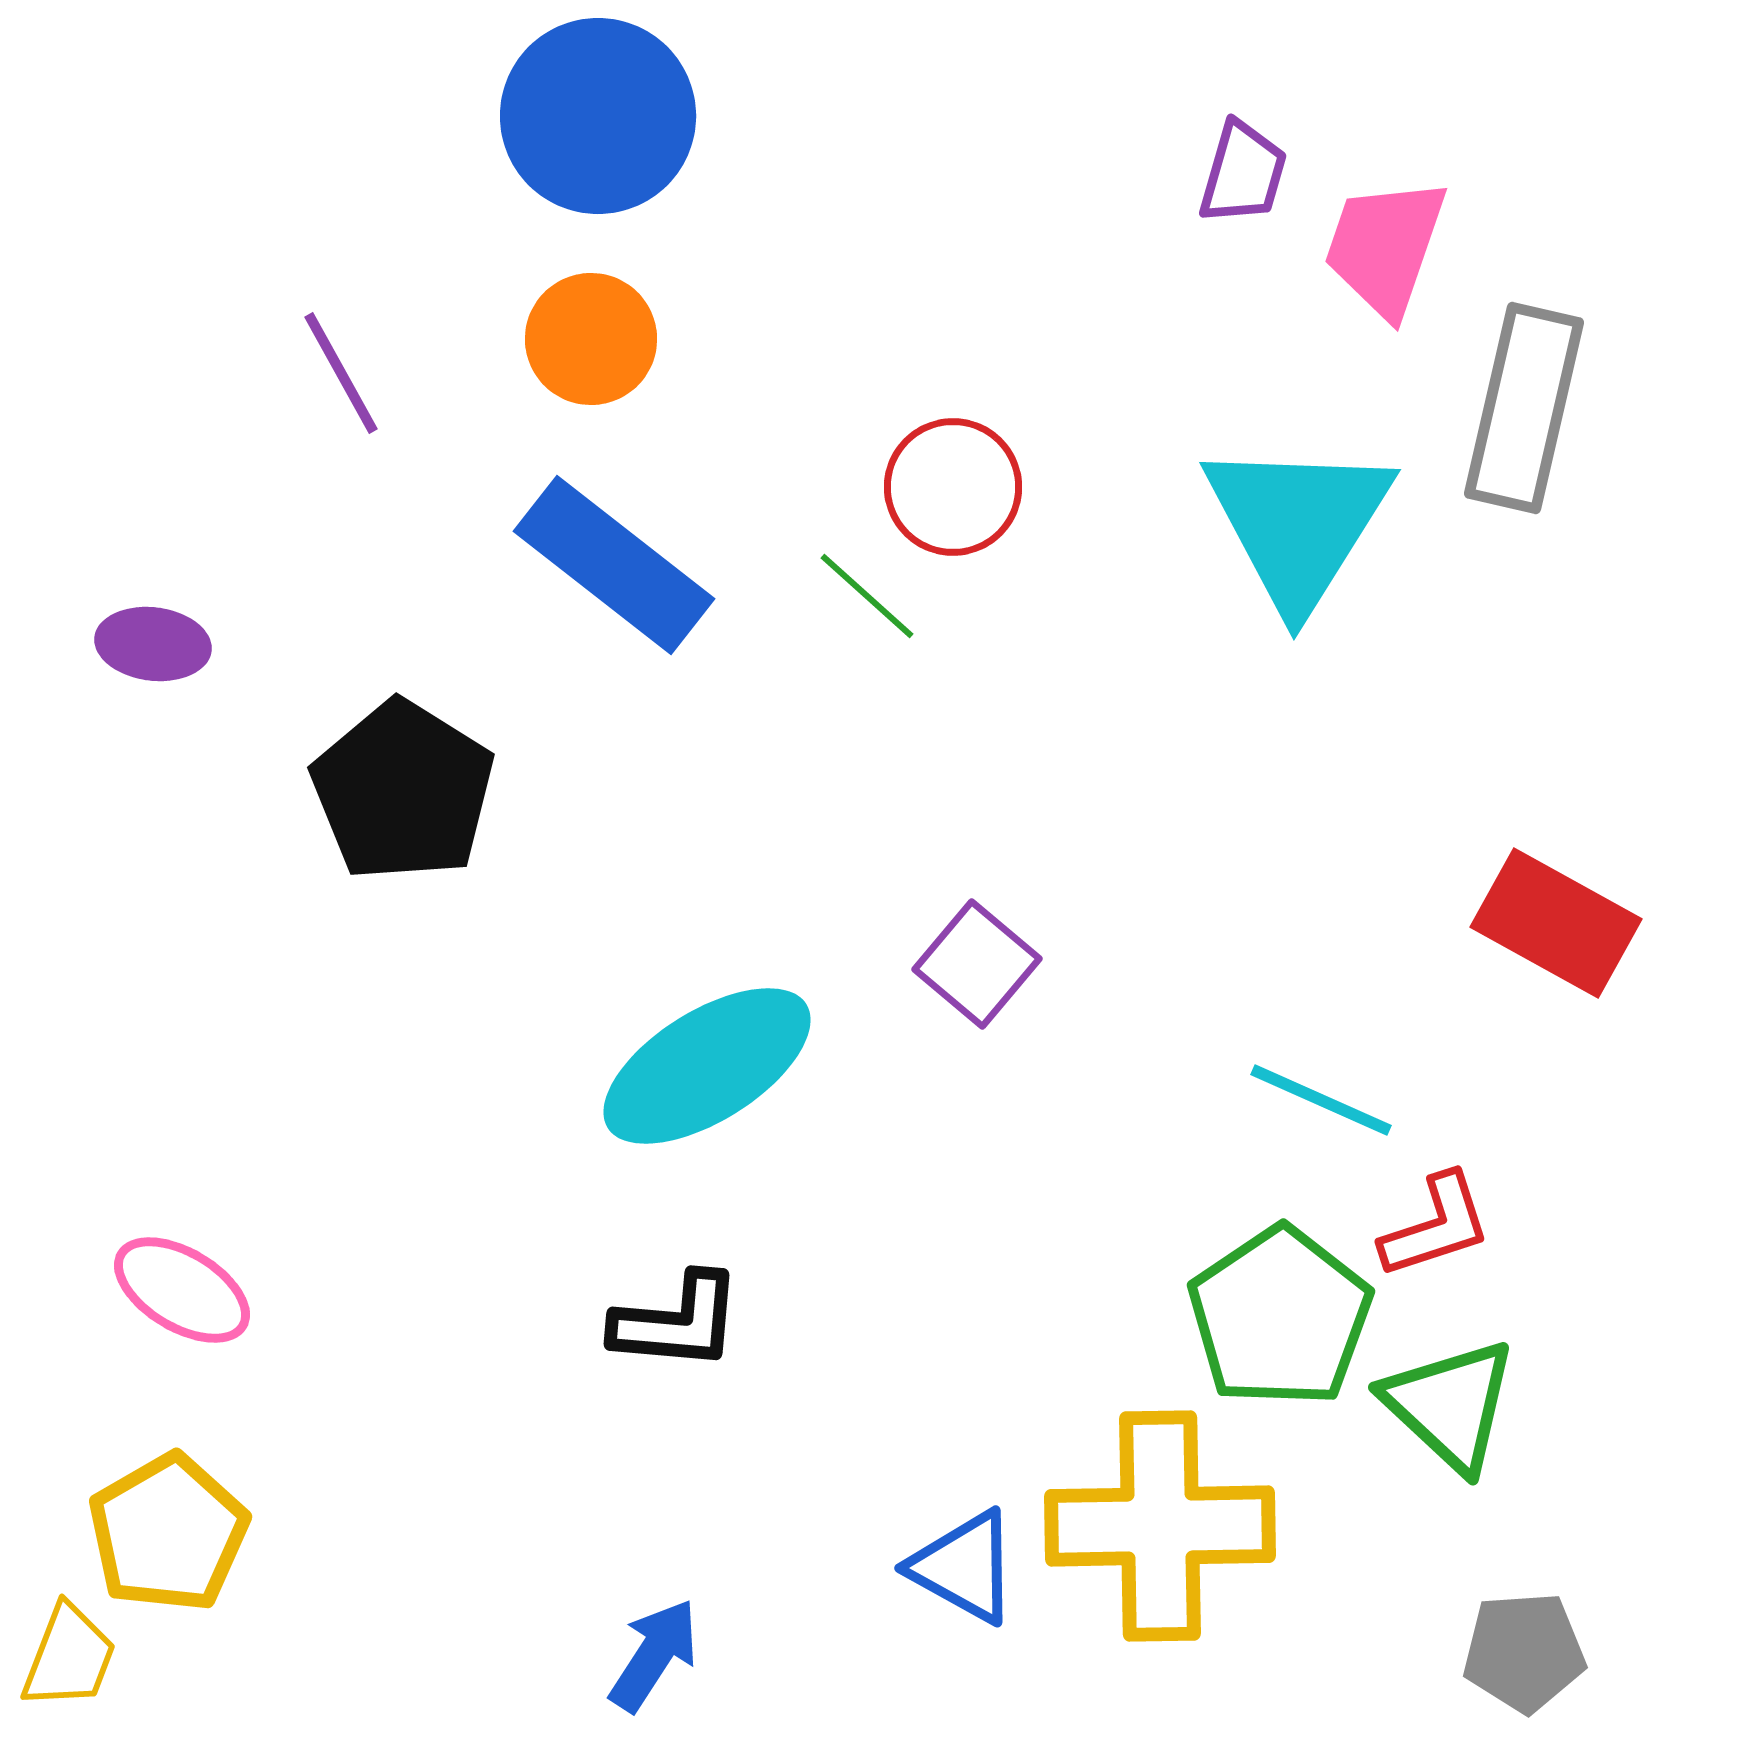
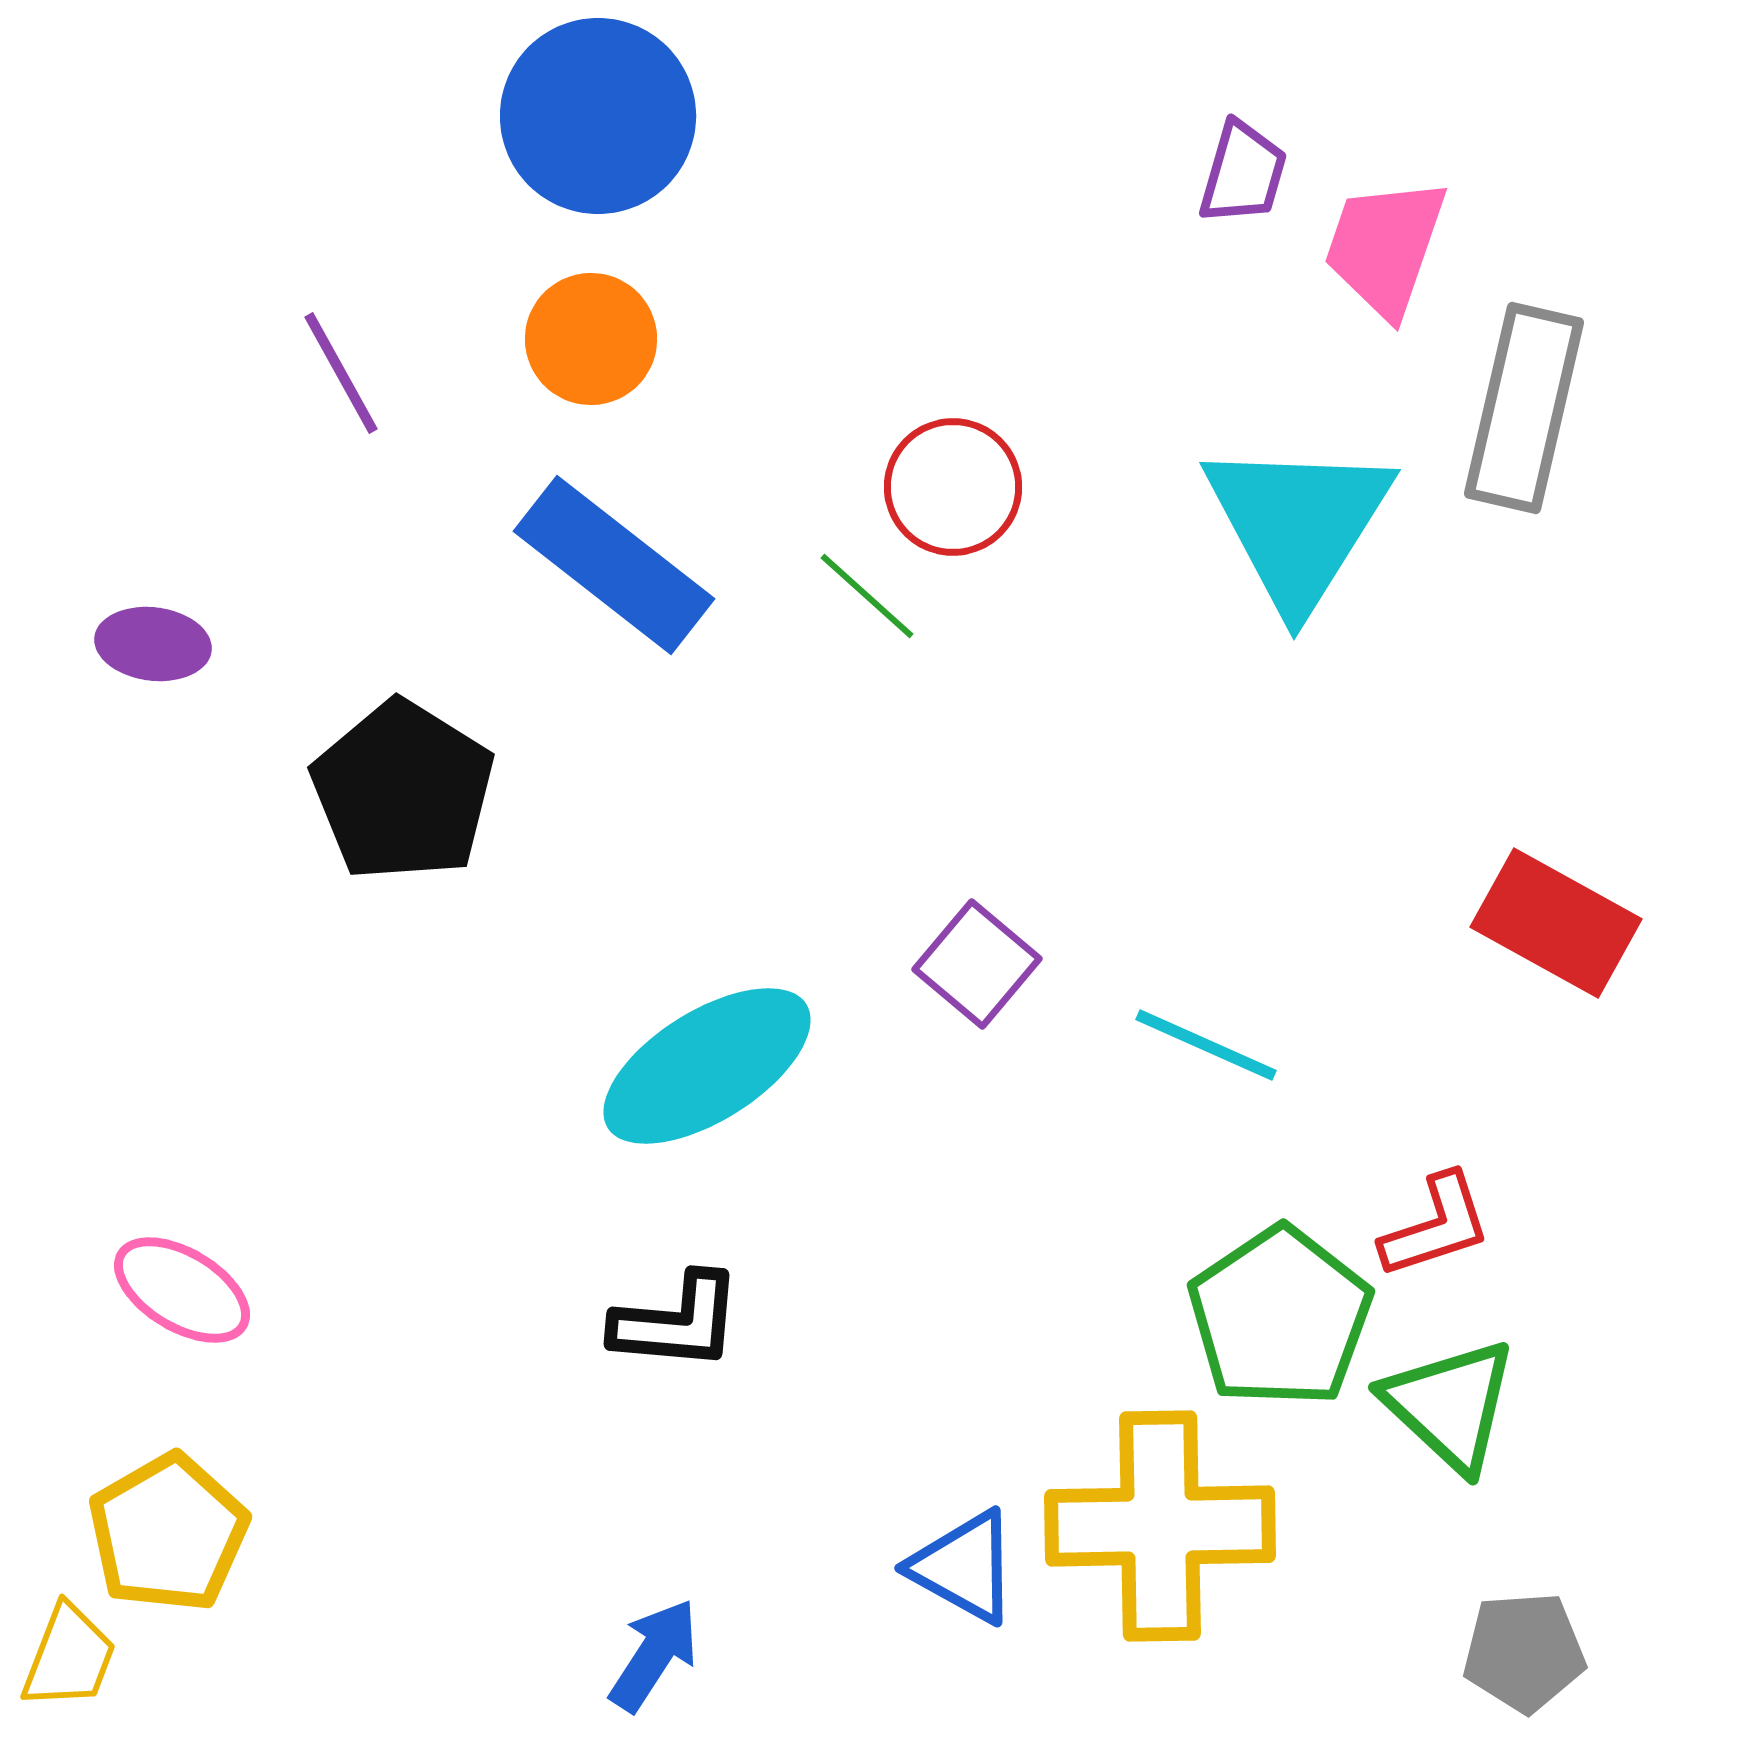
cyan line: moved 115 px left, 55 px up
